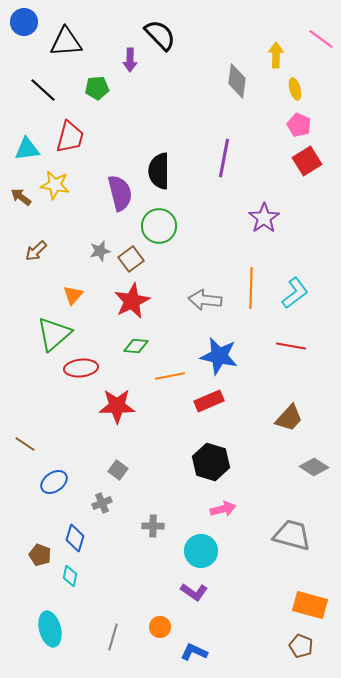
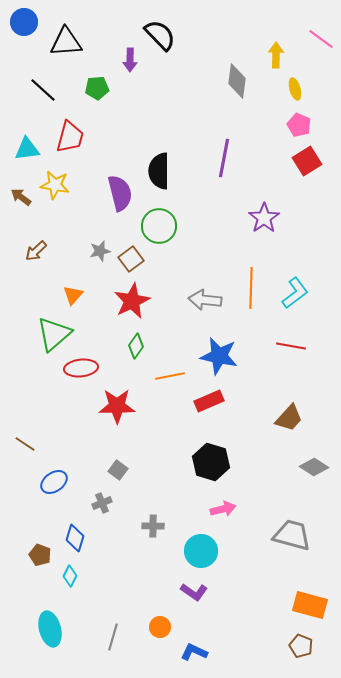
green diamond at (136, 346): rotated 60 degrees counterclockwise
cyan diamond at (70, 576): rotated 15 degrees clockwise
